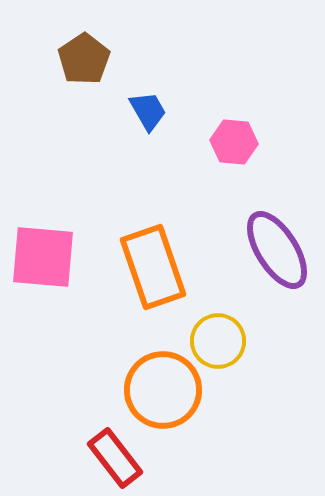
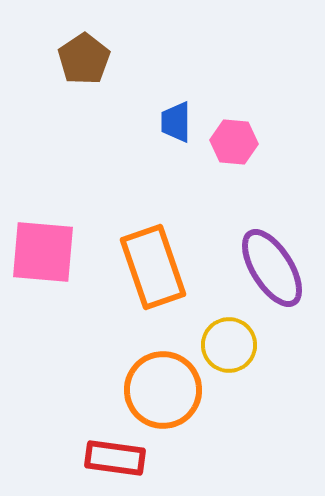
blue trapezoid: moved 28 px right, 11 px down; rotated 150 degrees counterclockwise
purple ellipse: moved 5 px left, 18 px down
pink square: moved 5 px up
yellow circle: moved 11 px right, 4 px down
red rectangle: rotated 44 degrees counterclockwise
